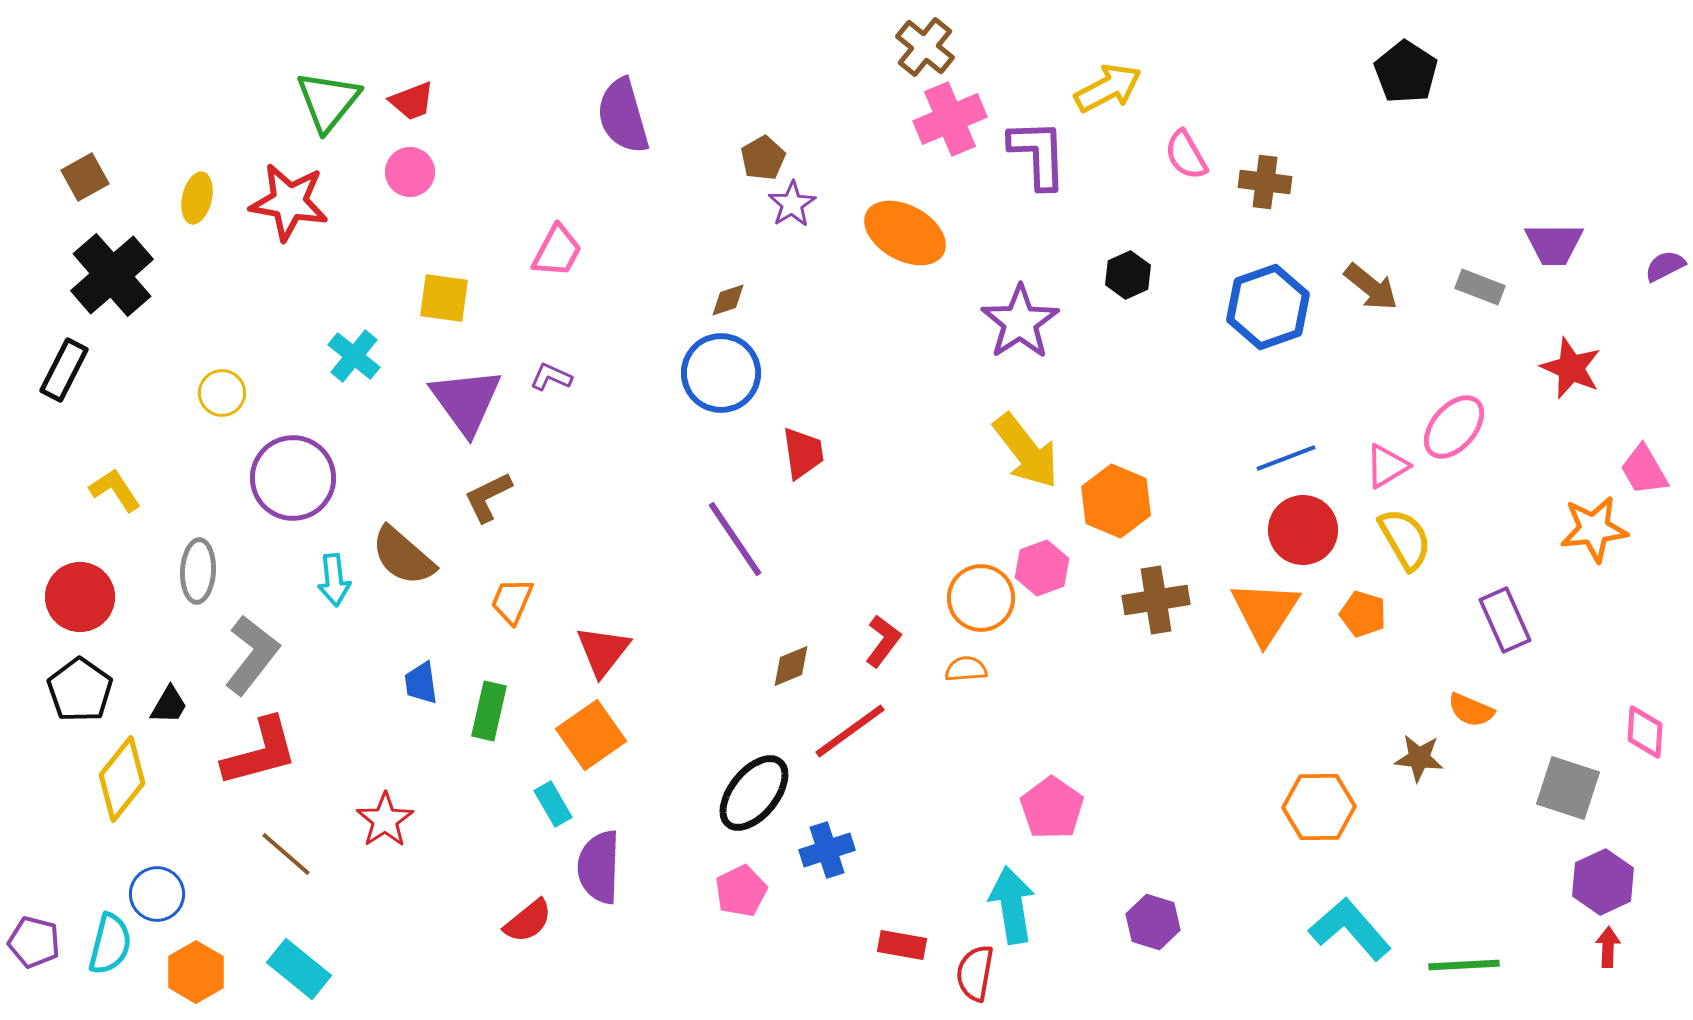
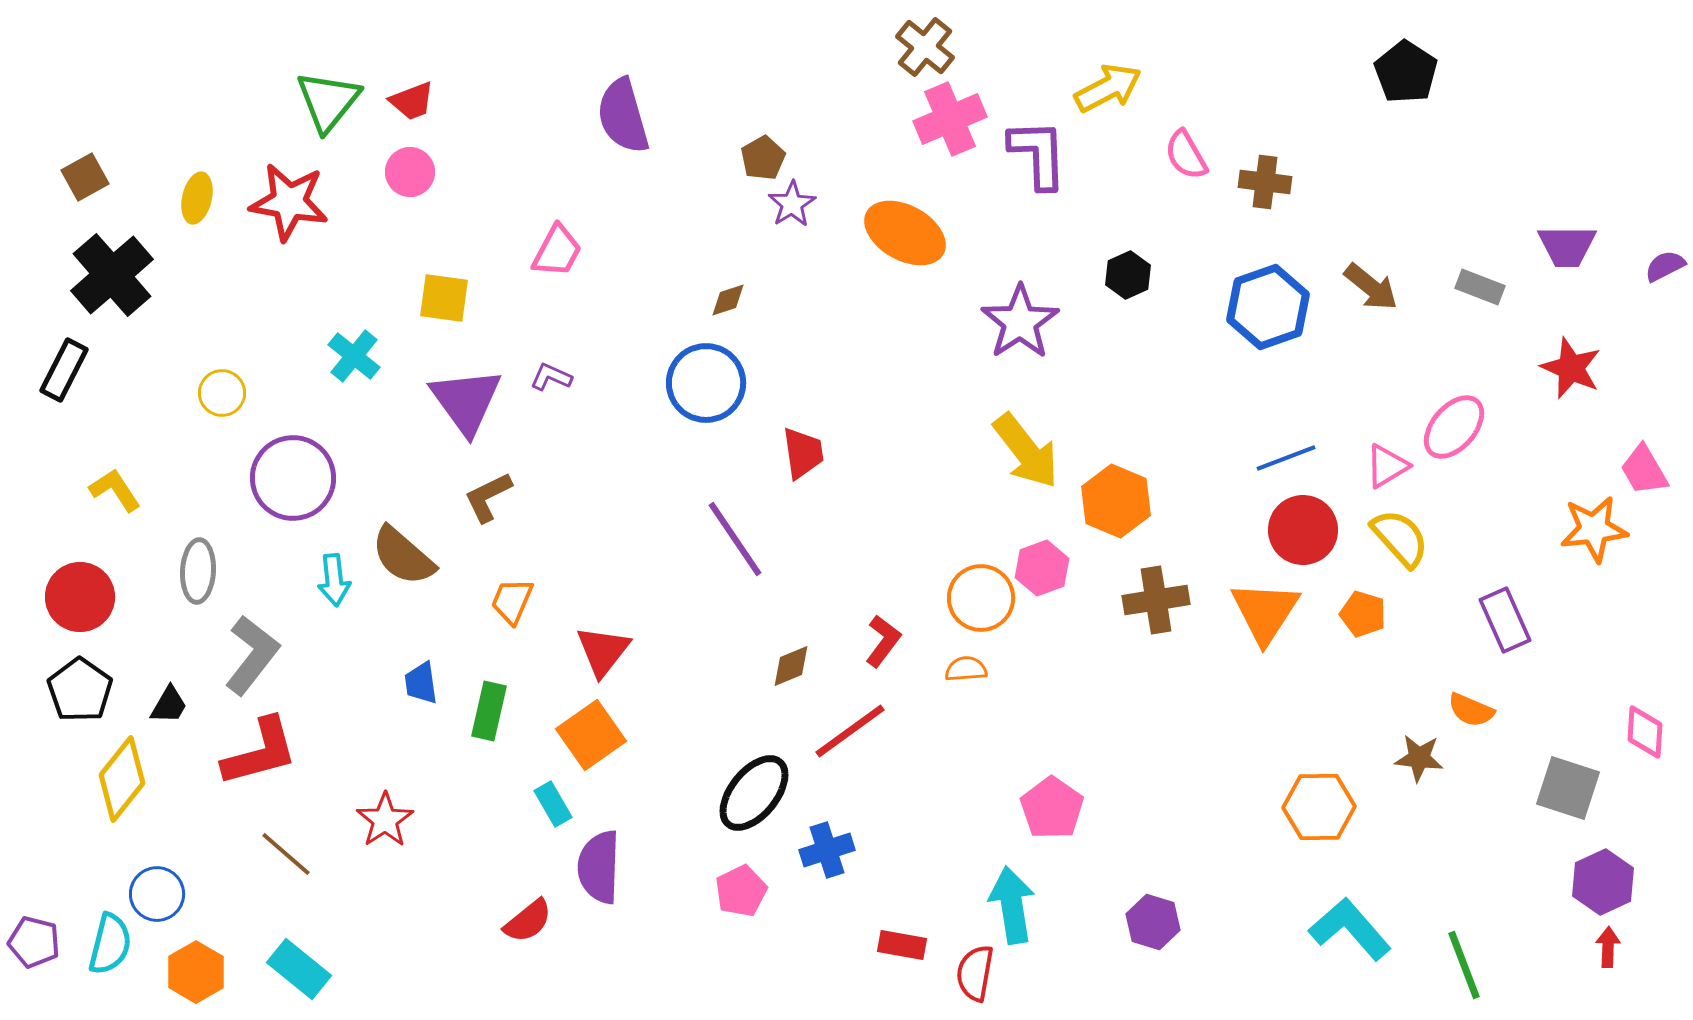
purple trapezoid at (1554, 244): moved 13 px right, 2 px down
blue circle at (721, 373): moved 15 px left, 10 px down
yellow semicircle at (1405, 539): moved 5 px left, 1 px up; rotated 12 degrees counterclockwise
green line at (1464, 965): rotated 72 degrees clockwise
